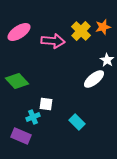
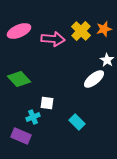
orange star: moved 1 px right, 2 px down
pink ellipse: moved 1 px up; rotated 10 degrees clockwise
pink arrow: moved 2 px up
green diamond: moved 2 px right, 2 px up
white square: moved 1 px right, 1 px up
